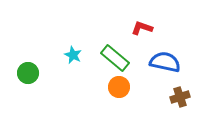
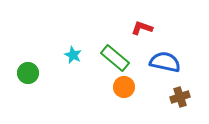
orange circle: moved 5 px right
